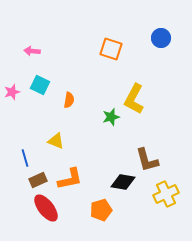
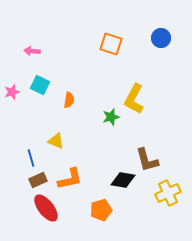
orange square: moved 5 px up
blue line: moved 6 px right
black diamond: moved 2 px up
yellow cross: moved 2 px right, 1 px up
